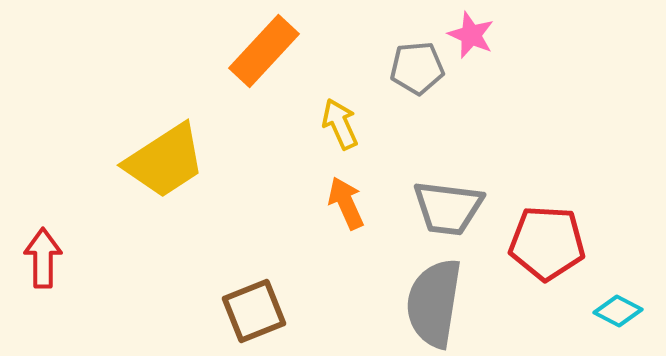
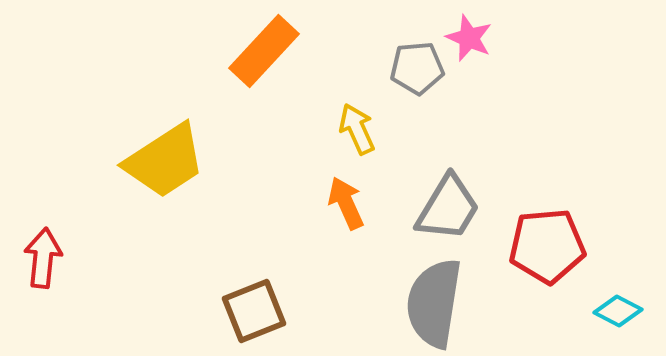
pink star: moved 2 px left, 3 px down
yellow arrow: moved 17 px right, 5 px down
gray trapezoid: rotated 66 degrees counterclockwise
red pentagon: moved 3 px down; rotated 8 degrees counterclockwise
red arrow: rotated 6 degrees clockwise
